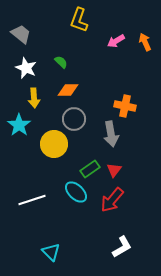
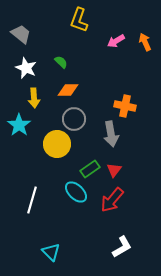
yellow circle: moved 3 px right
white line: rotated 56 degrees counterclockwise
